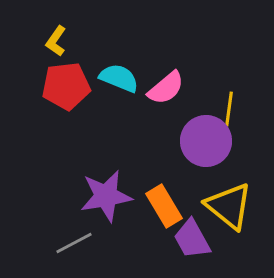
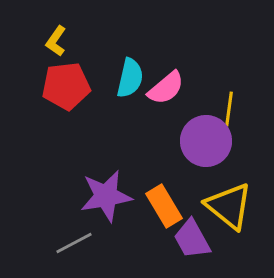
cyan semicircle: moved 11 px right; rotated 81 degrees clockwise
